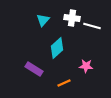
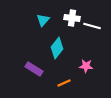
cyan diamond: rotated 10 degrees counterclockwise
